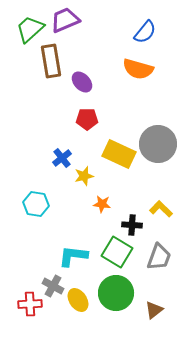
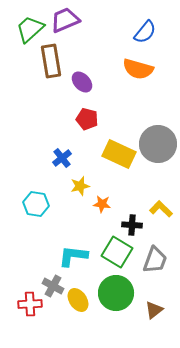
red pentagon: rotated 15 degrees clockwise
yellow star: moved 4 px left, 10 px down
gray trapezoid: moved 4 px left, 3 px down
